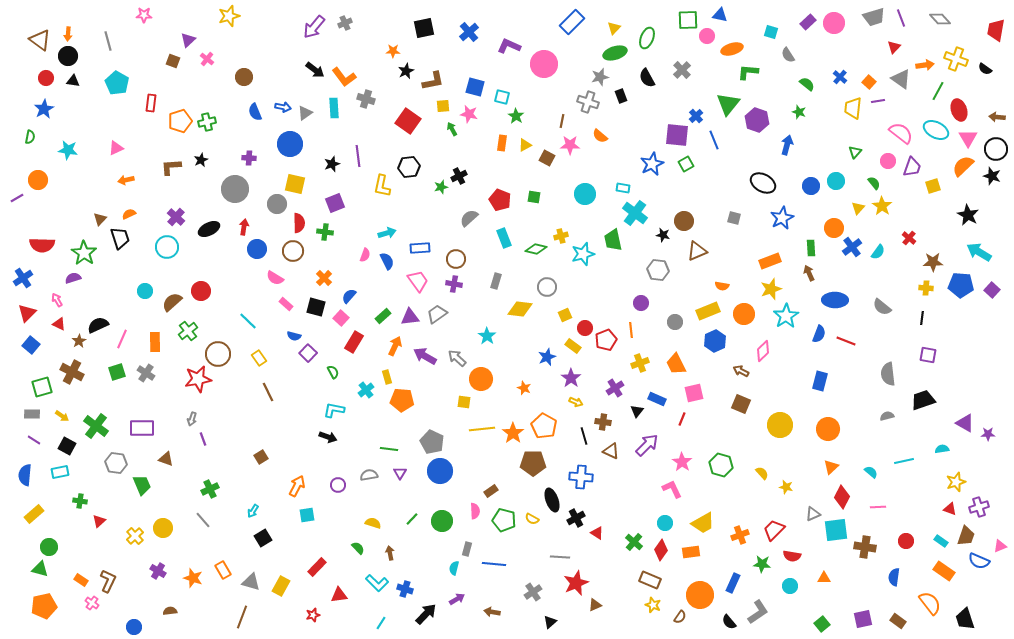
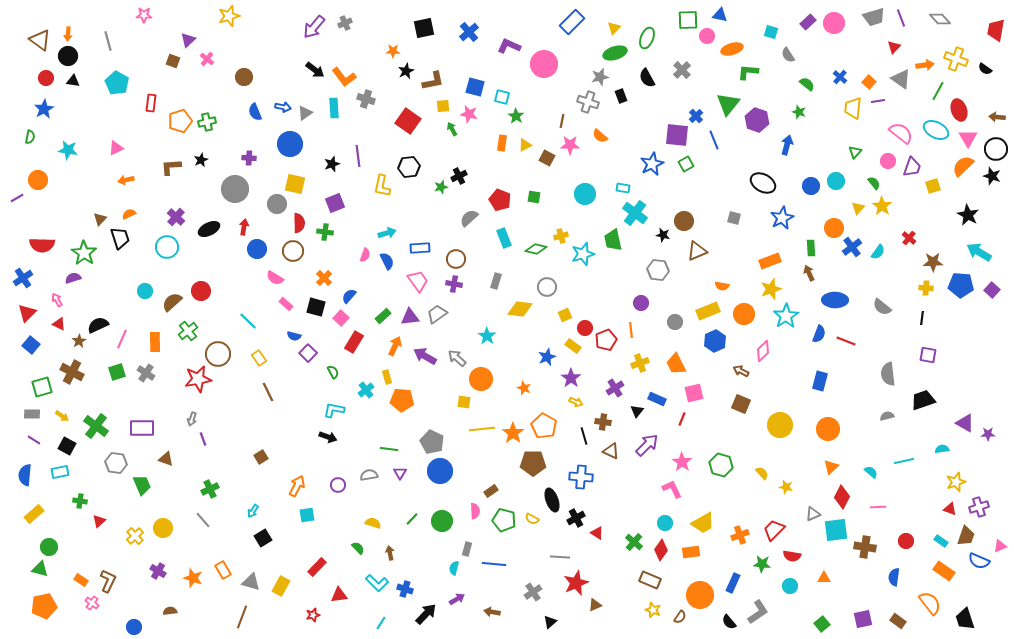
yellow star at (653, 605): moved 5 px down
